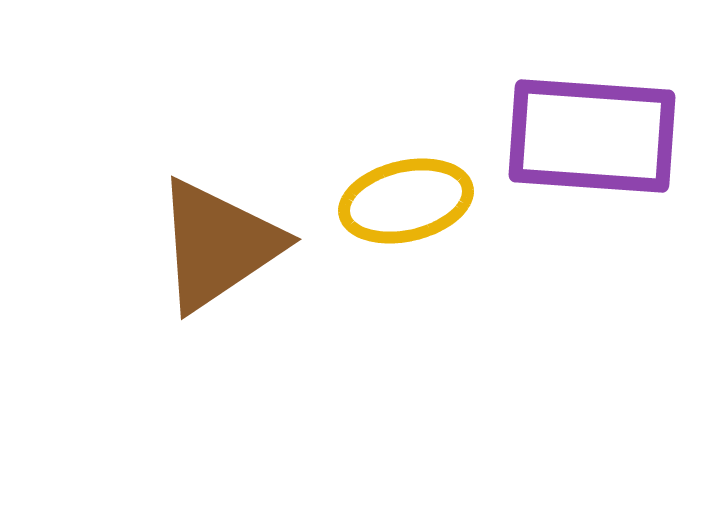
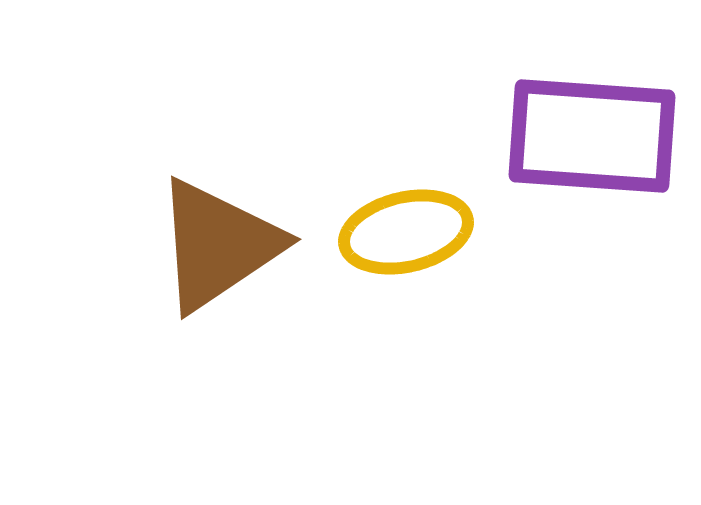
yellow ellipse: moved 31 px down
